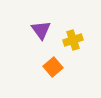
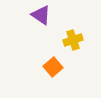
purple triangle: moved 15 px up; rotated 20 degrees counterclockwise
